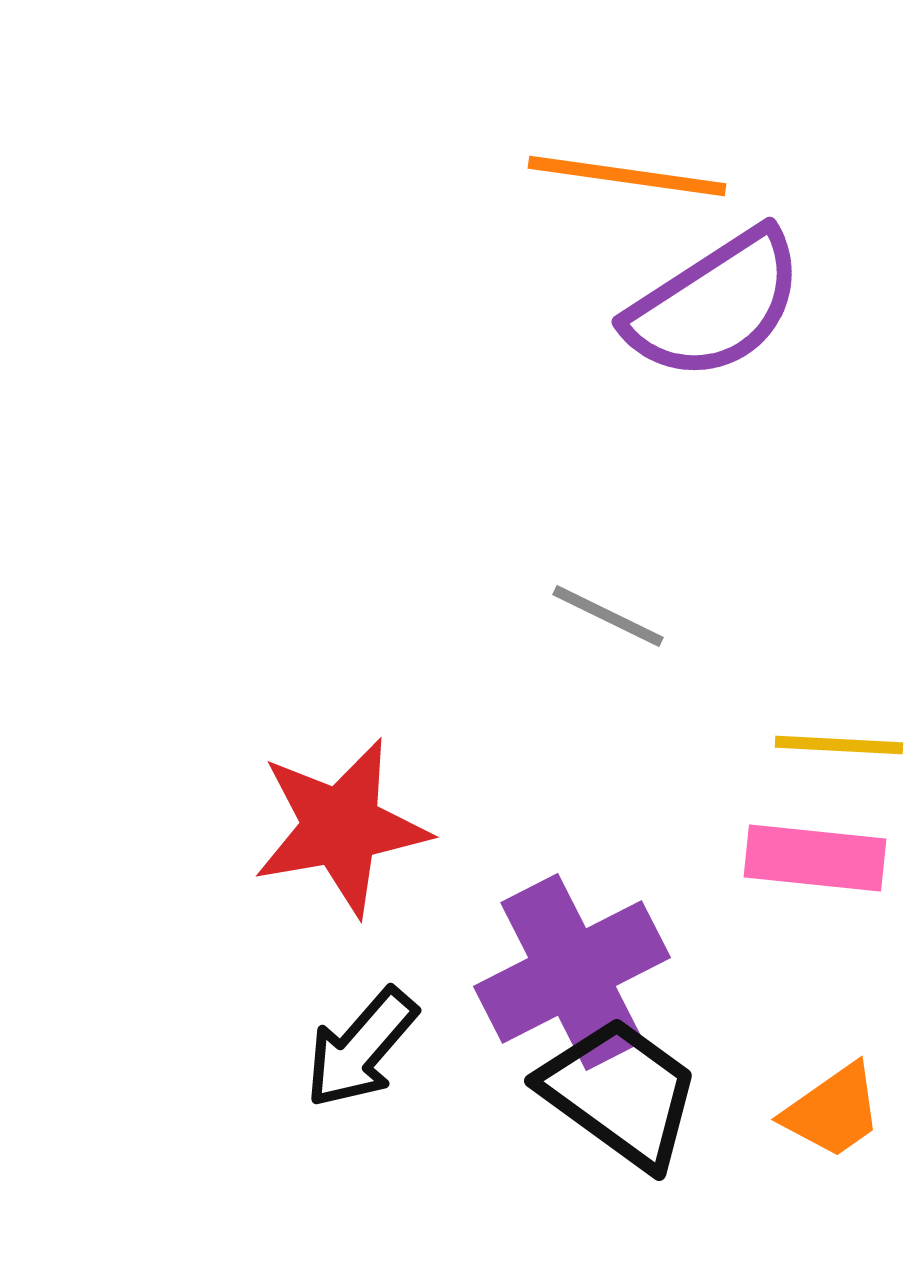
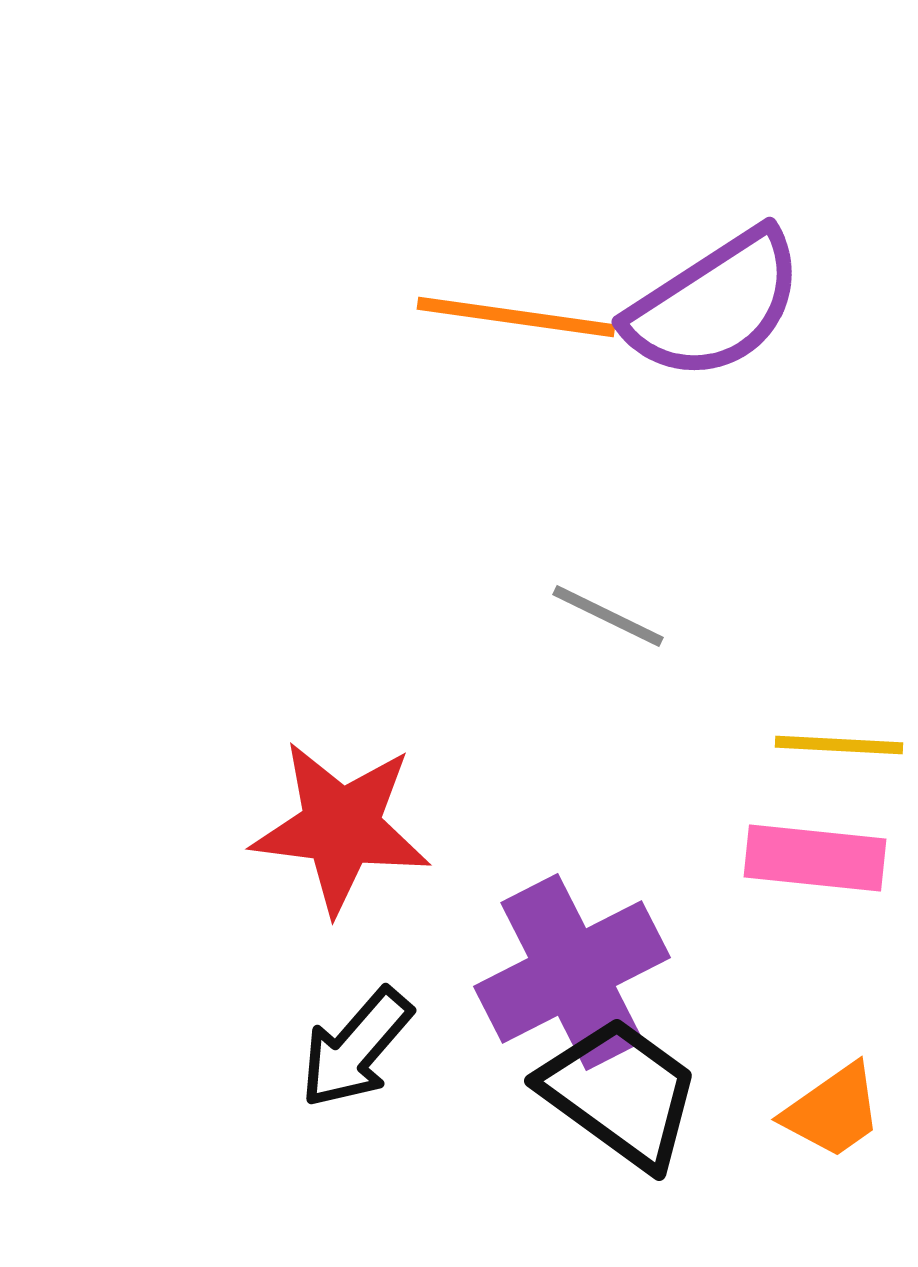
orange line: moved 111 px left, 141 px down
red star: rotated 17 degrees clockwise
black arrow: moved 5 px left
